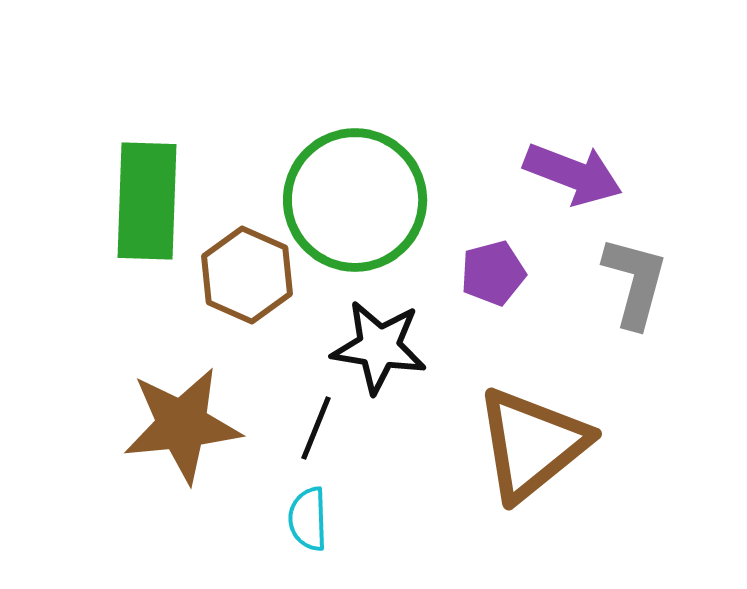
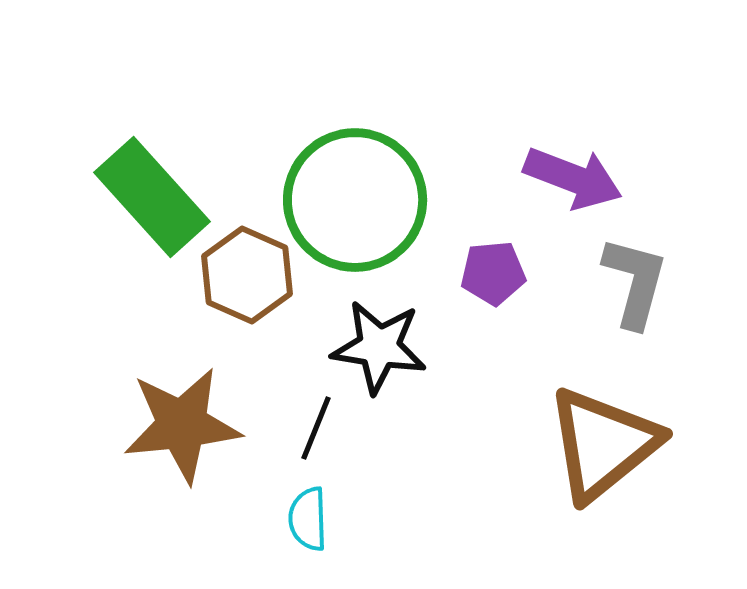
purple arrow: moved 4 px down
green rectangle: moved 5 px right, 4 px up; rotated 44 degrees counterclockwise
purple pentagon: rotated 10 degrees clockwise
brown triangle: moved 71 px right
